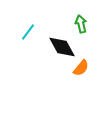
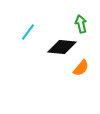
black diamond: rotated 56 degrees counterclockwise
